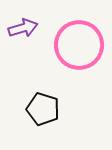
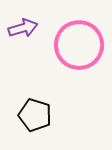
black pentagon: moved 8 px left, 6 px down
